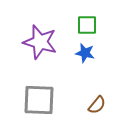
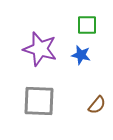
purple star: moved 7 px down
blue star: moved 4 px left, 2 px down
gray square: moved 1 px down
